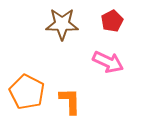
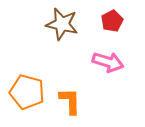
brown star: rotated 12 degrees clockwise
pink arrow: rotated 8 degrees counterclockwise
orange pentagon: rotated 12 degrees counterclockwise
